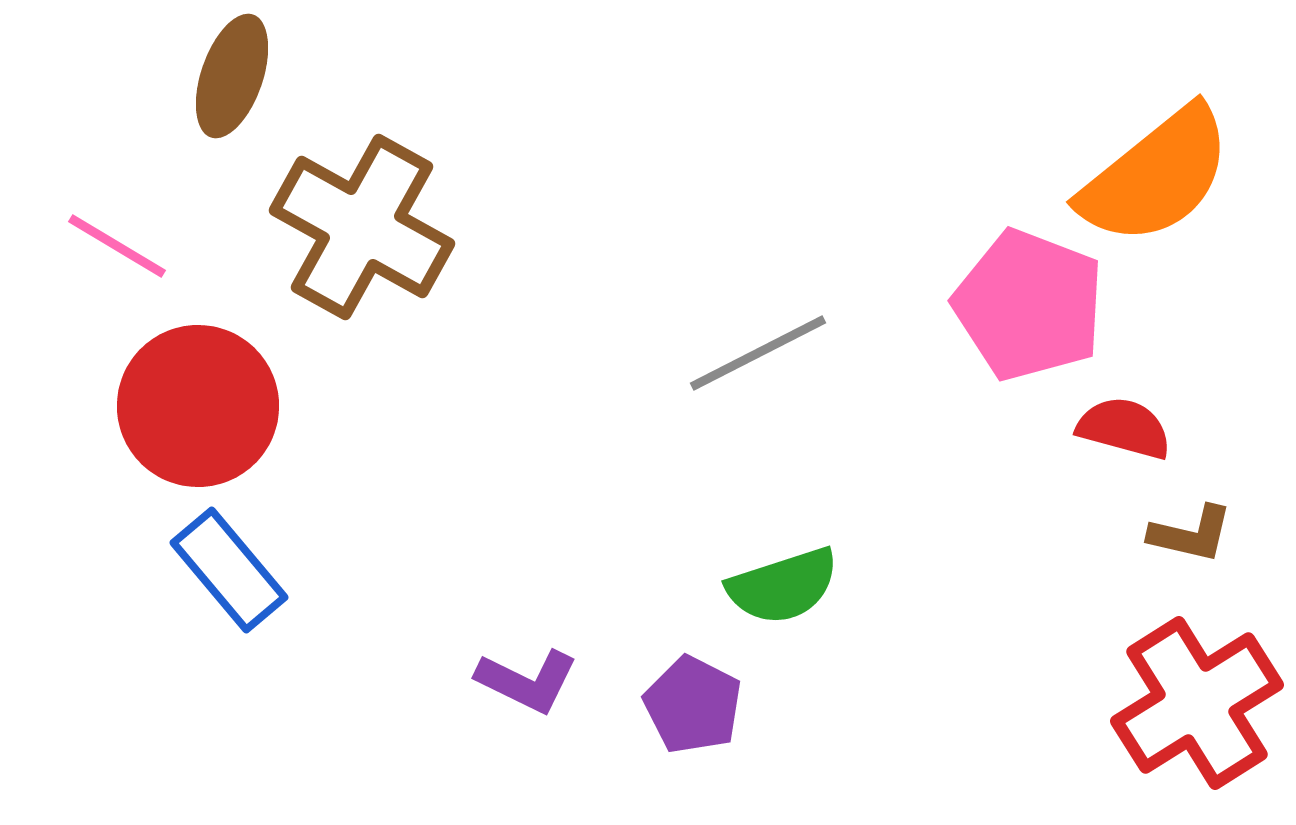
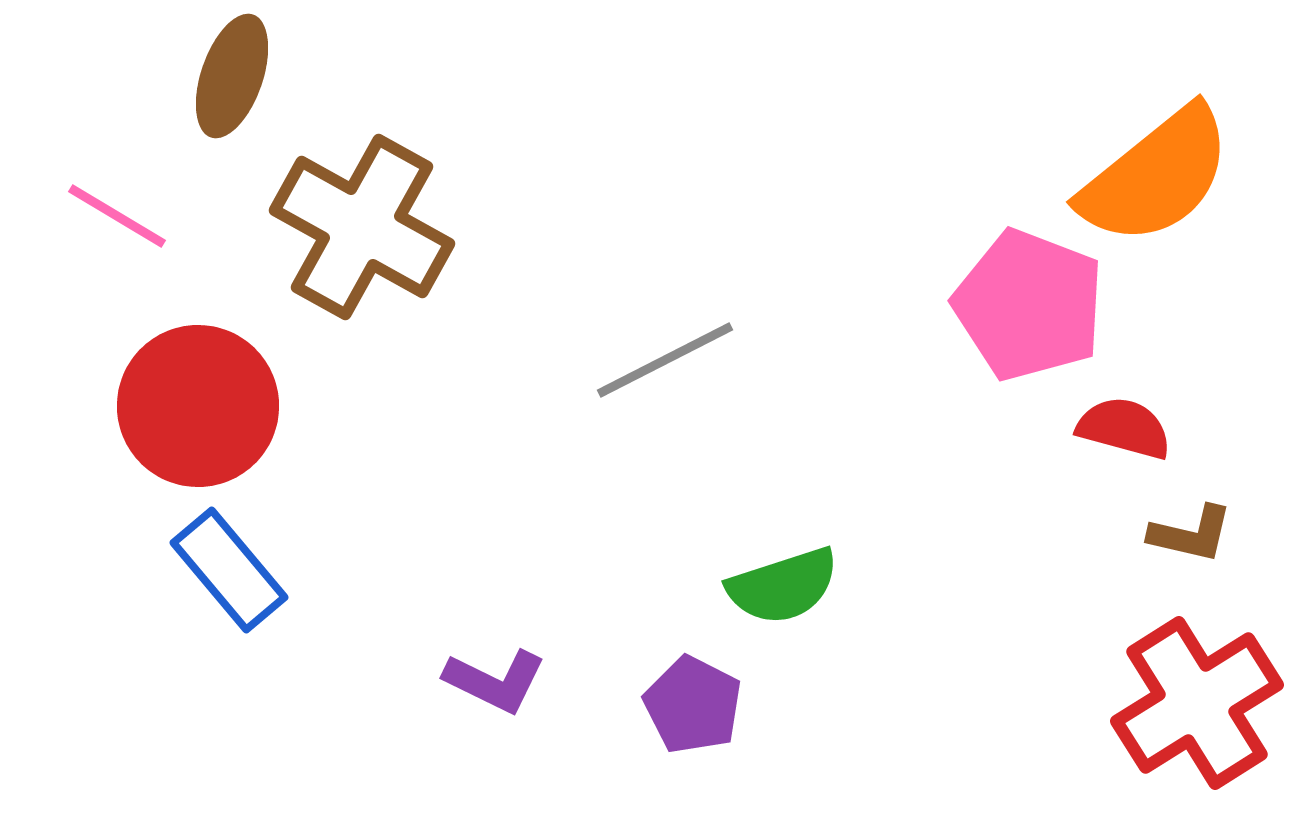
pink line: moved 30 px up
gray line: moved 93 px left, 7 px down
purple L-shape: moved 32 px left
